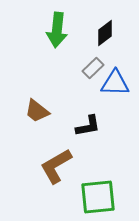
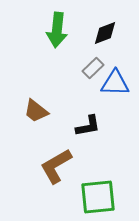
black diamond: rotated 16 degrees clockwise
brown trapezoid: moved 1 px left
